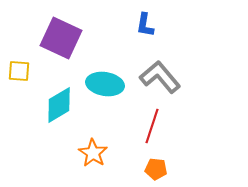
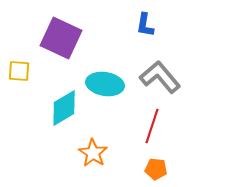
cyan diamond: moved 5 px right, 3 px down
